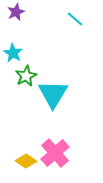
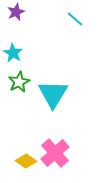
green star: moved 7 px left, 6 px down
